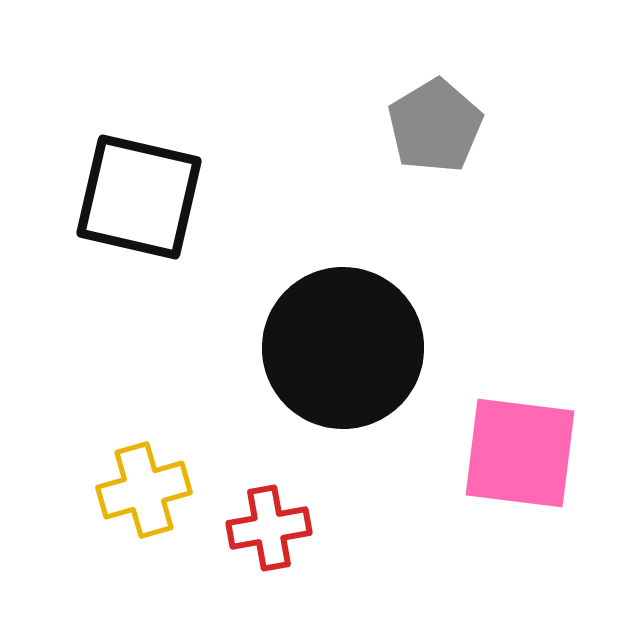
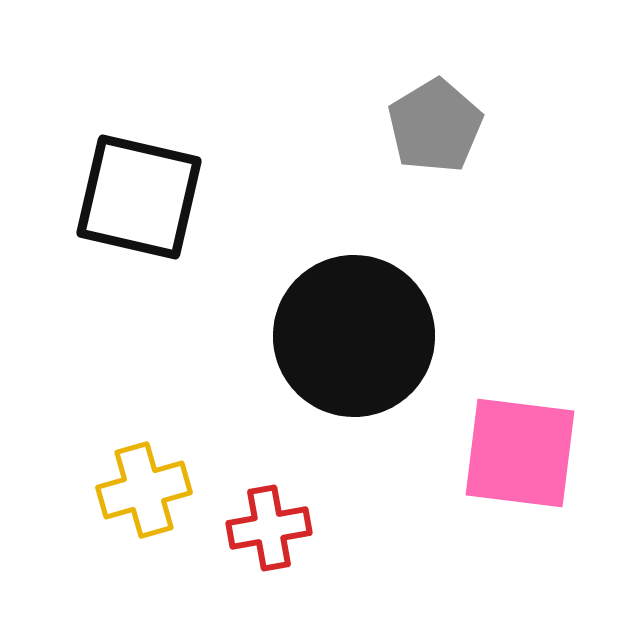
black circle: moved 11 px right, 12 px up
